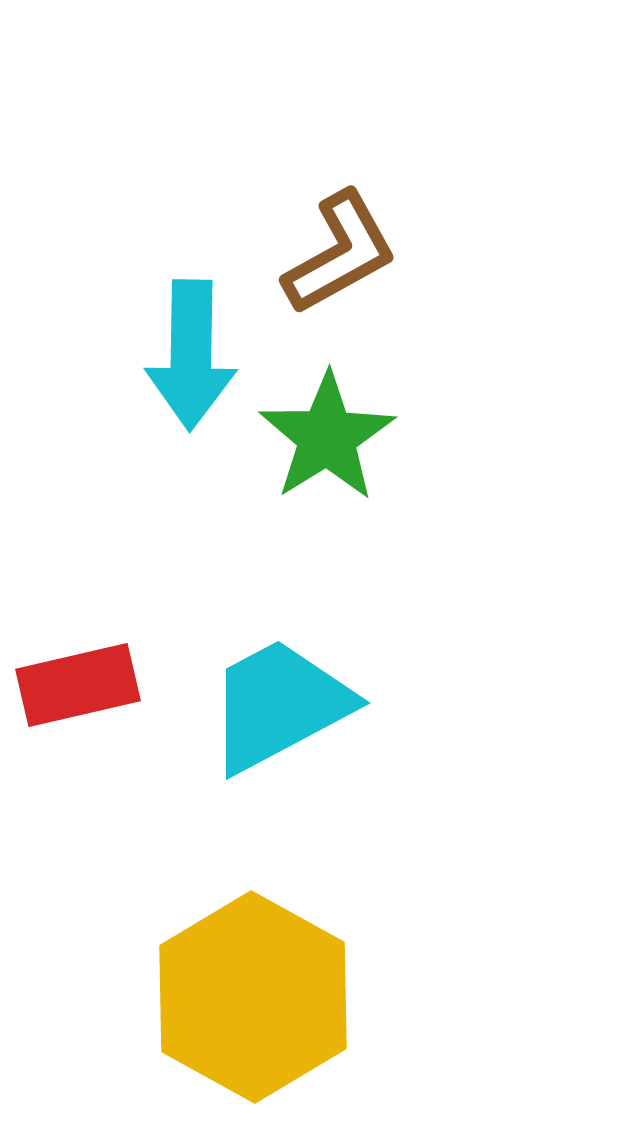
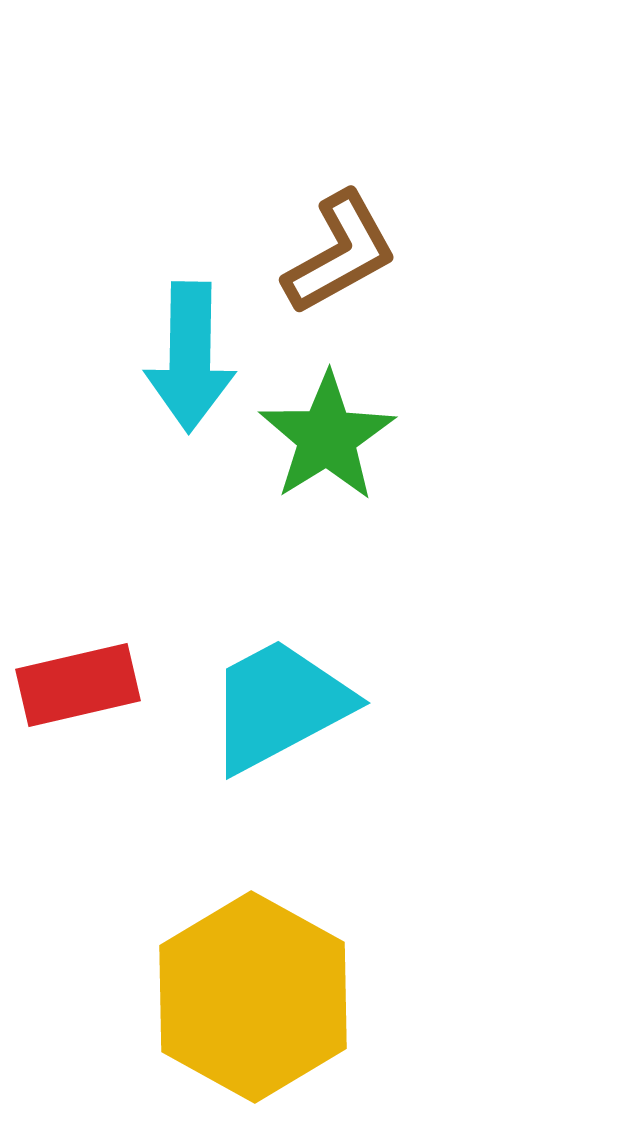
cyan arrow: moved 1 px left, 2 px down
